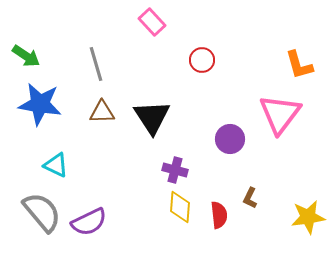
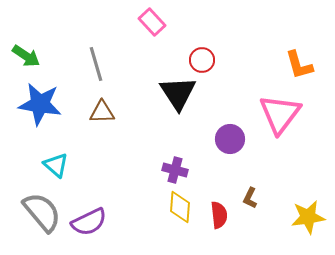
black triangle: moved 26 px right, 24 px up
cyan triangle: rotated 16 degrees clockwise
